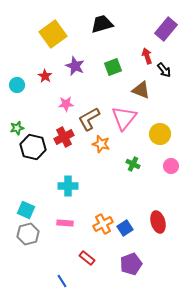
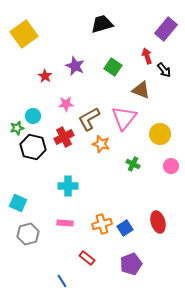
yellow square: moved 29 px left
green square: rotated 36 degrees counterclockwise
cyan circle: moved 16 px right, 31 px down
cyan square: moved 8 px left, 7 px up
orange cross: moved 1 px left; rotated 12 degrees clockwise
